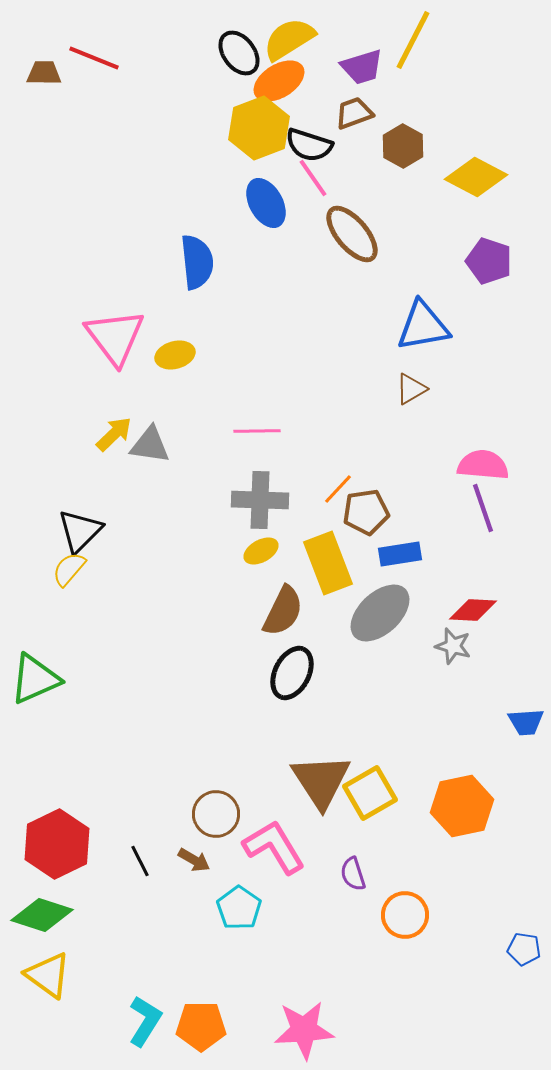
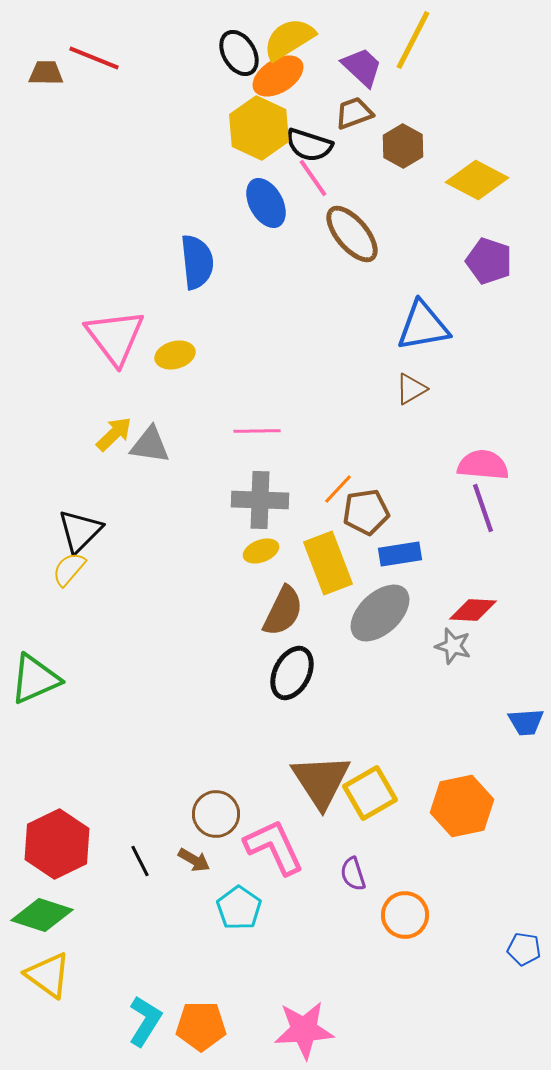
black ellipse at (239, 53): rotated 6 degrees clockwise
purple trapezoid at (362, 67): rotated 120 degrees counterclockwise
brown trapezoid at (44, 73): moved 2 px right
orange ellipse at (279, 81): moved 1 px left, 5 px up
yellow hexagon at (259, 128): rotated 14 degrees counterclockwise
yellow diamond at (476, 177): moved 1 px right, 3 px down
yellow ellipse at (261, 551): rotated 8 degrees clockwise
pink L-shape at (274, 847): rotated 6 degrees clockwise
